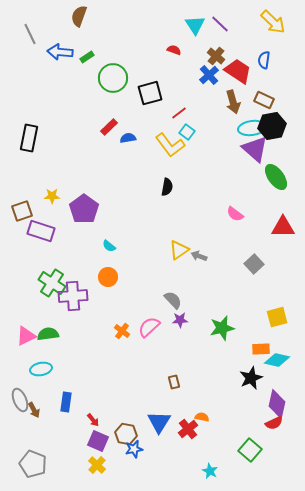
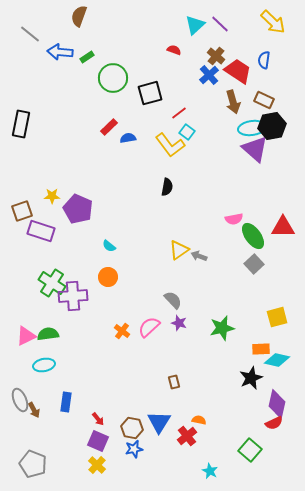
cyan triangle at (195, 25): rotated 20 degrees clockwise
gray line at (30, 34): rotated 25 degrees counterclockwise
black rectangle at (29, 138): moved 8 px left, 14 px up
green ellipse at (276, 177): moved 23 px left, 59 px down
purple pentagon at (84, 209): moved 6 px left; rotated 12 degrees counterclockwise
pink semicircle at (235, 214): moved 1 px left, 5 px down; rotated 48 degrees counterclockwise
purple star at (180, 320): moved 1 px left, 3 px down; rotated 21 degrees clockwise
cyan ellipse at (41, 369): moved 3 px right, 4 px up
orange semicircle at (202, 417): moved 3 px left, 3 px down
red arrow at (93, 420): moved 5 px right, 1 px up
red cross at (188, 429): moved 1 px left, 7 px down
brown hexagon at (126, 434): moved 6 px right, 6 px up
